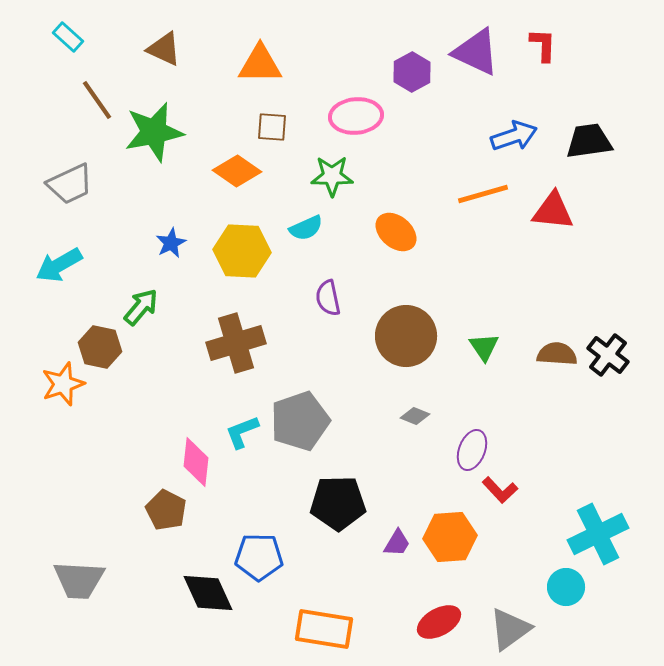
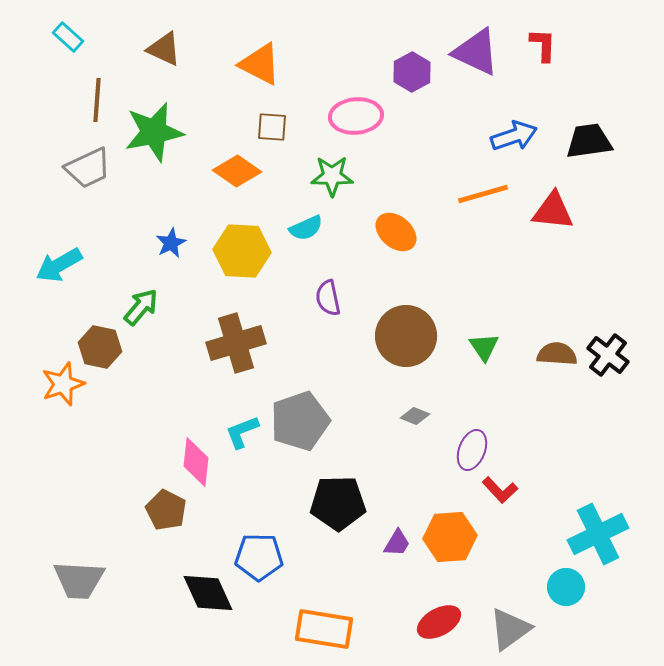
orange triangle at (260, 64): rotated 27 degrees clockwise
brown line at (97, 100): rotated 39 degrees clockwise
gray trapezoid at (70, 184): moved 18 px right, 16 px up
